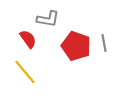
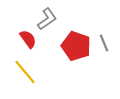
gray L-shape: moved 1 px left; rotated 45 degrees counterclockwise
gray line: rotated 12 degrees counterclockwise
